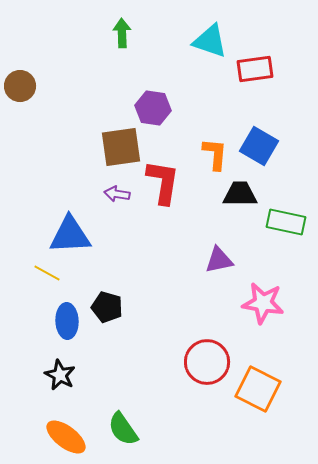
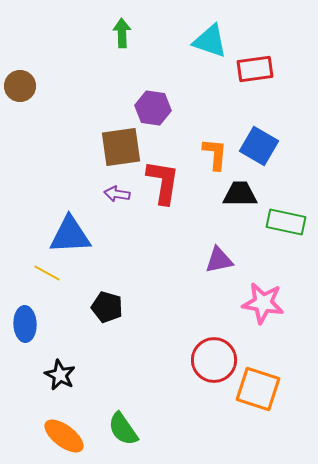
blue ellipse: moved 42 px left, 3 px down
red circle: moved 7 px right, 2 px up
orange square: rotated 9 degrees counterclockwise
orange ellipse: moved 2 px left, 1 px up
